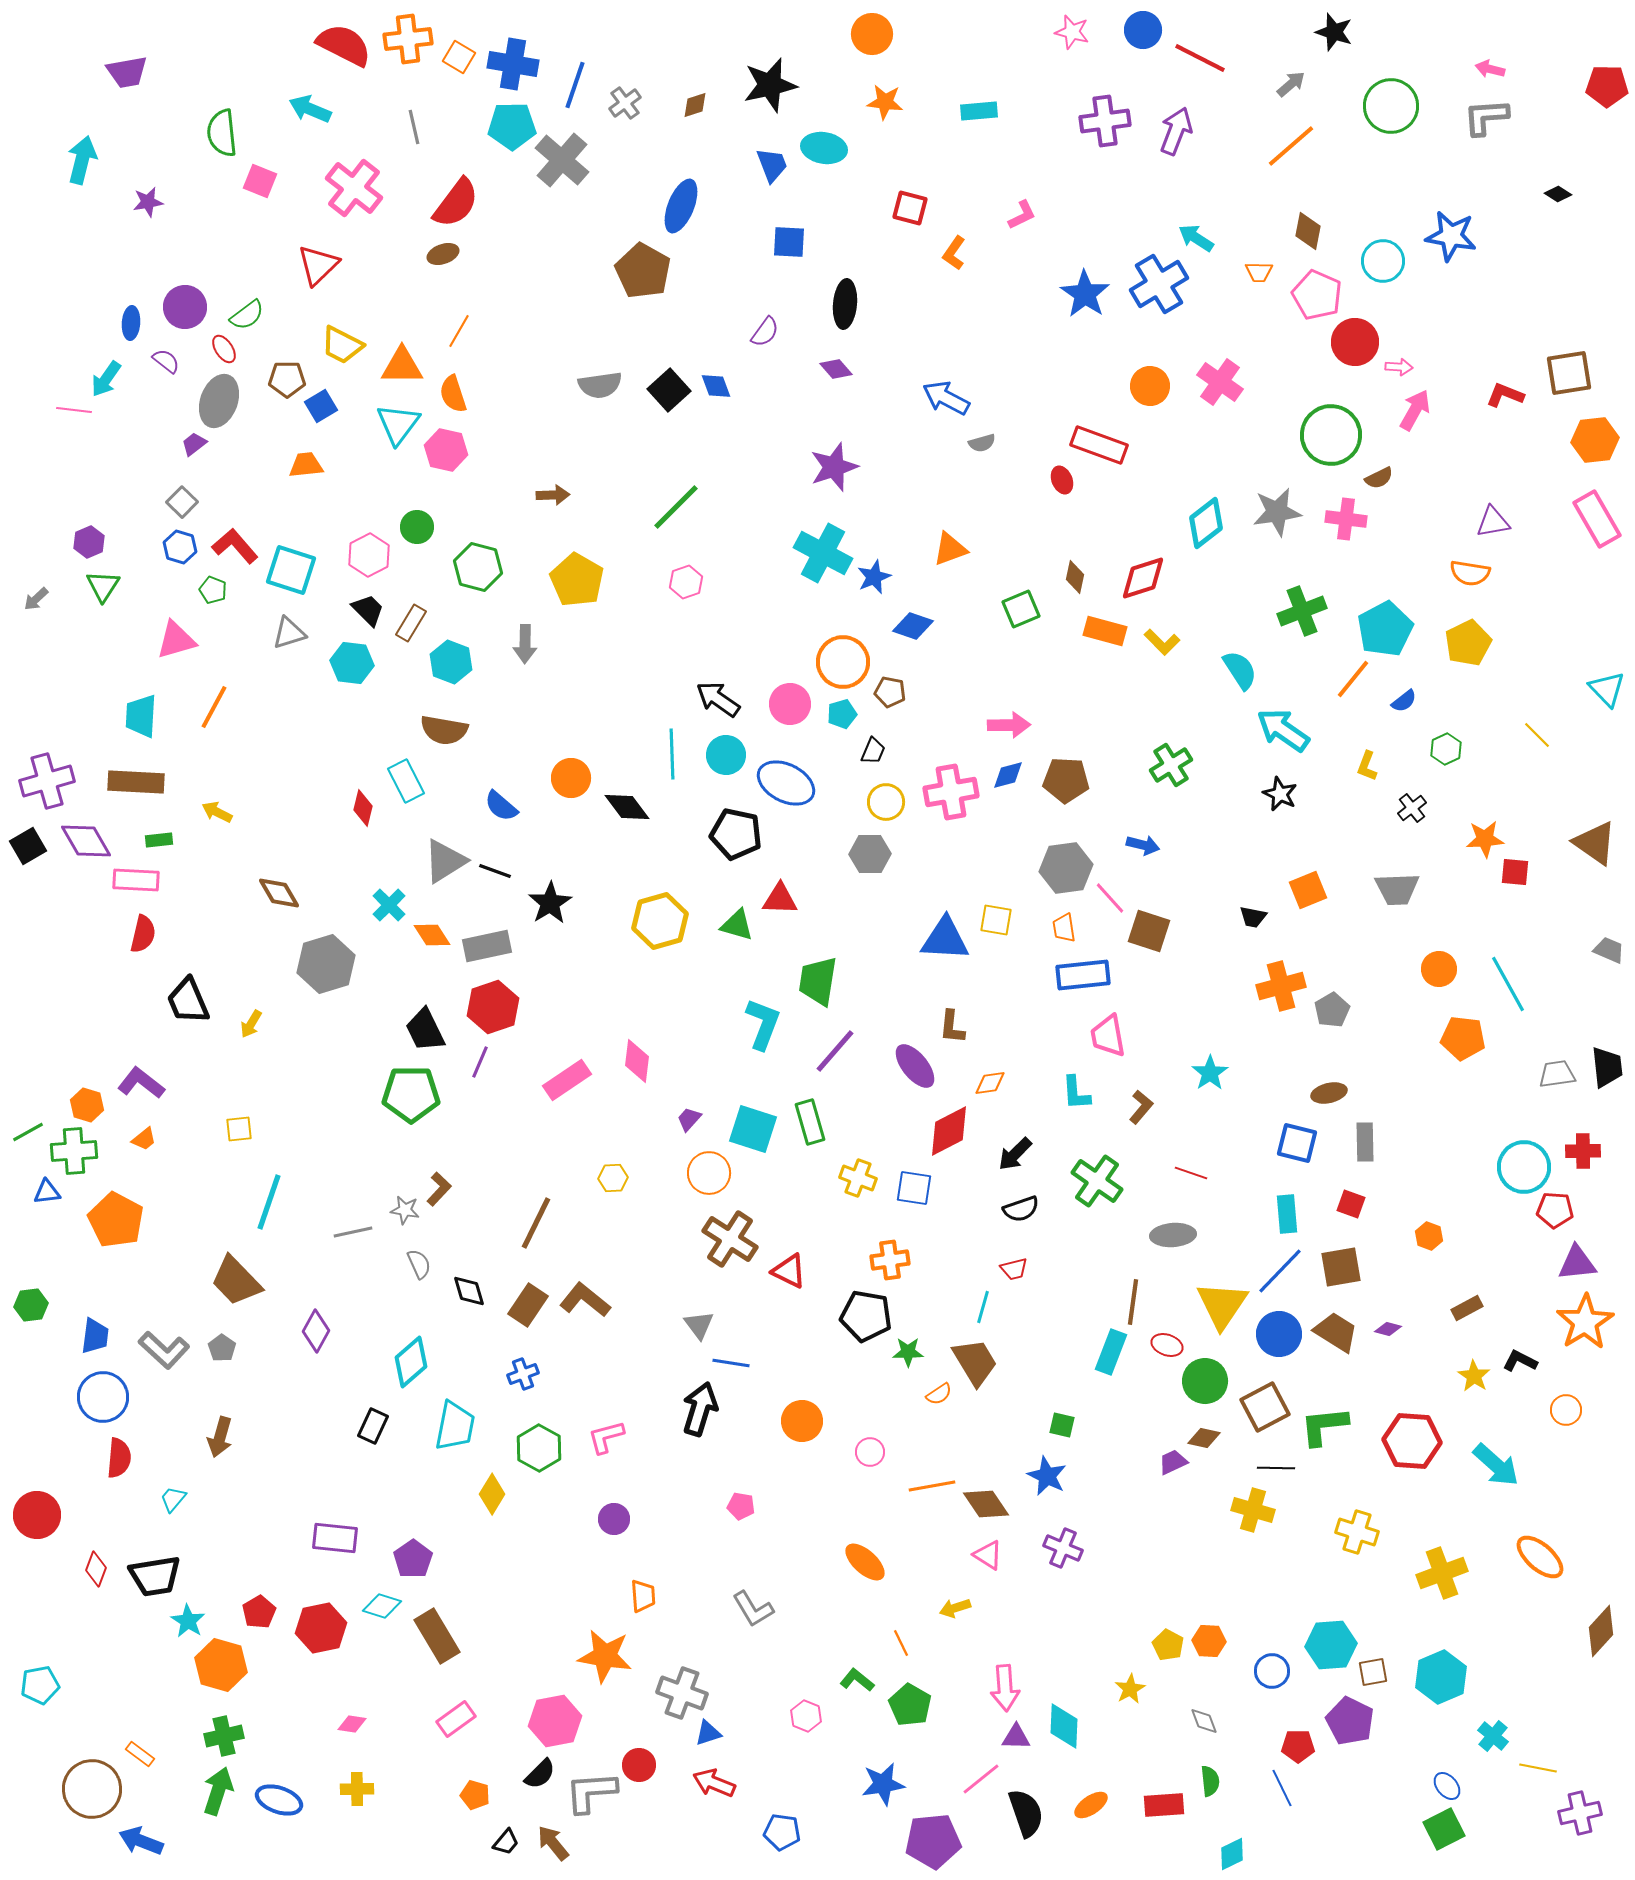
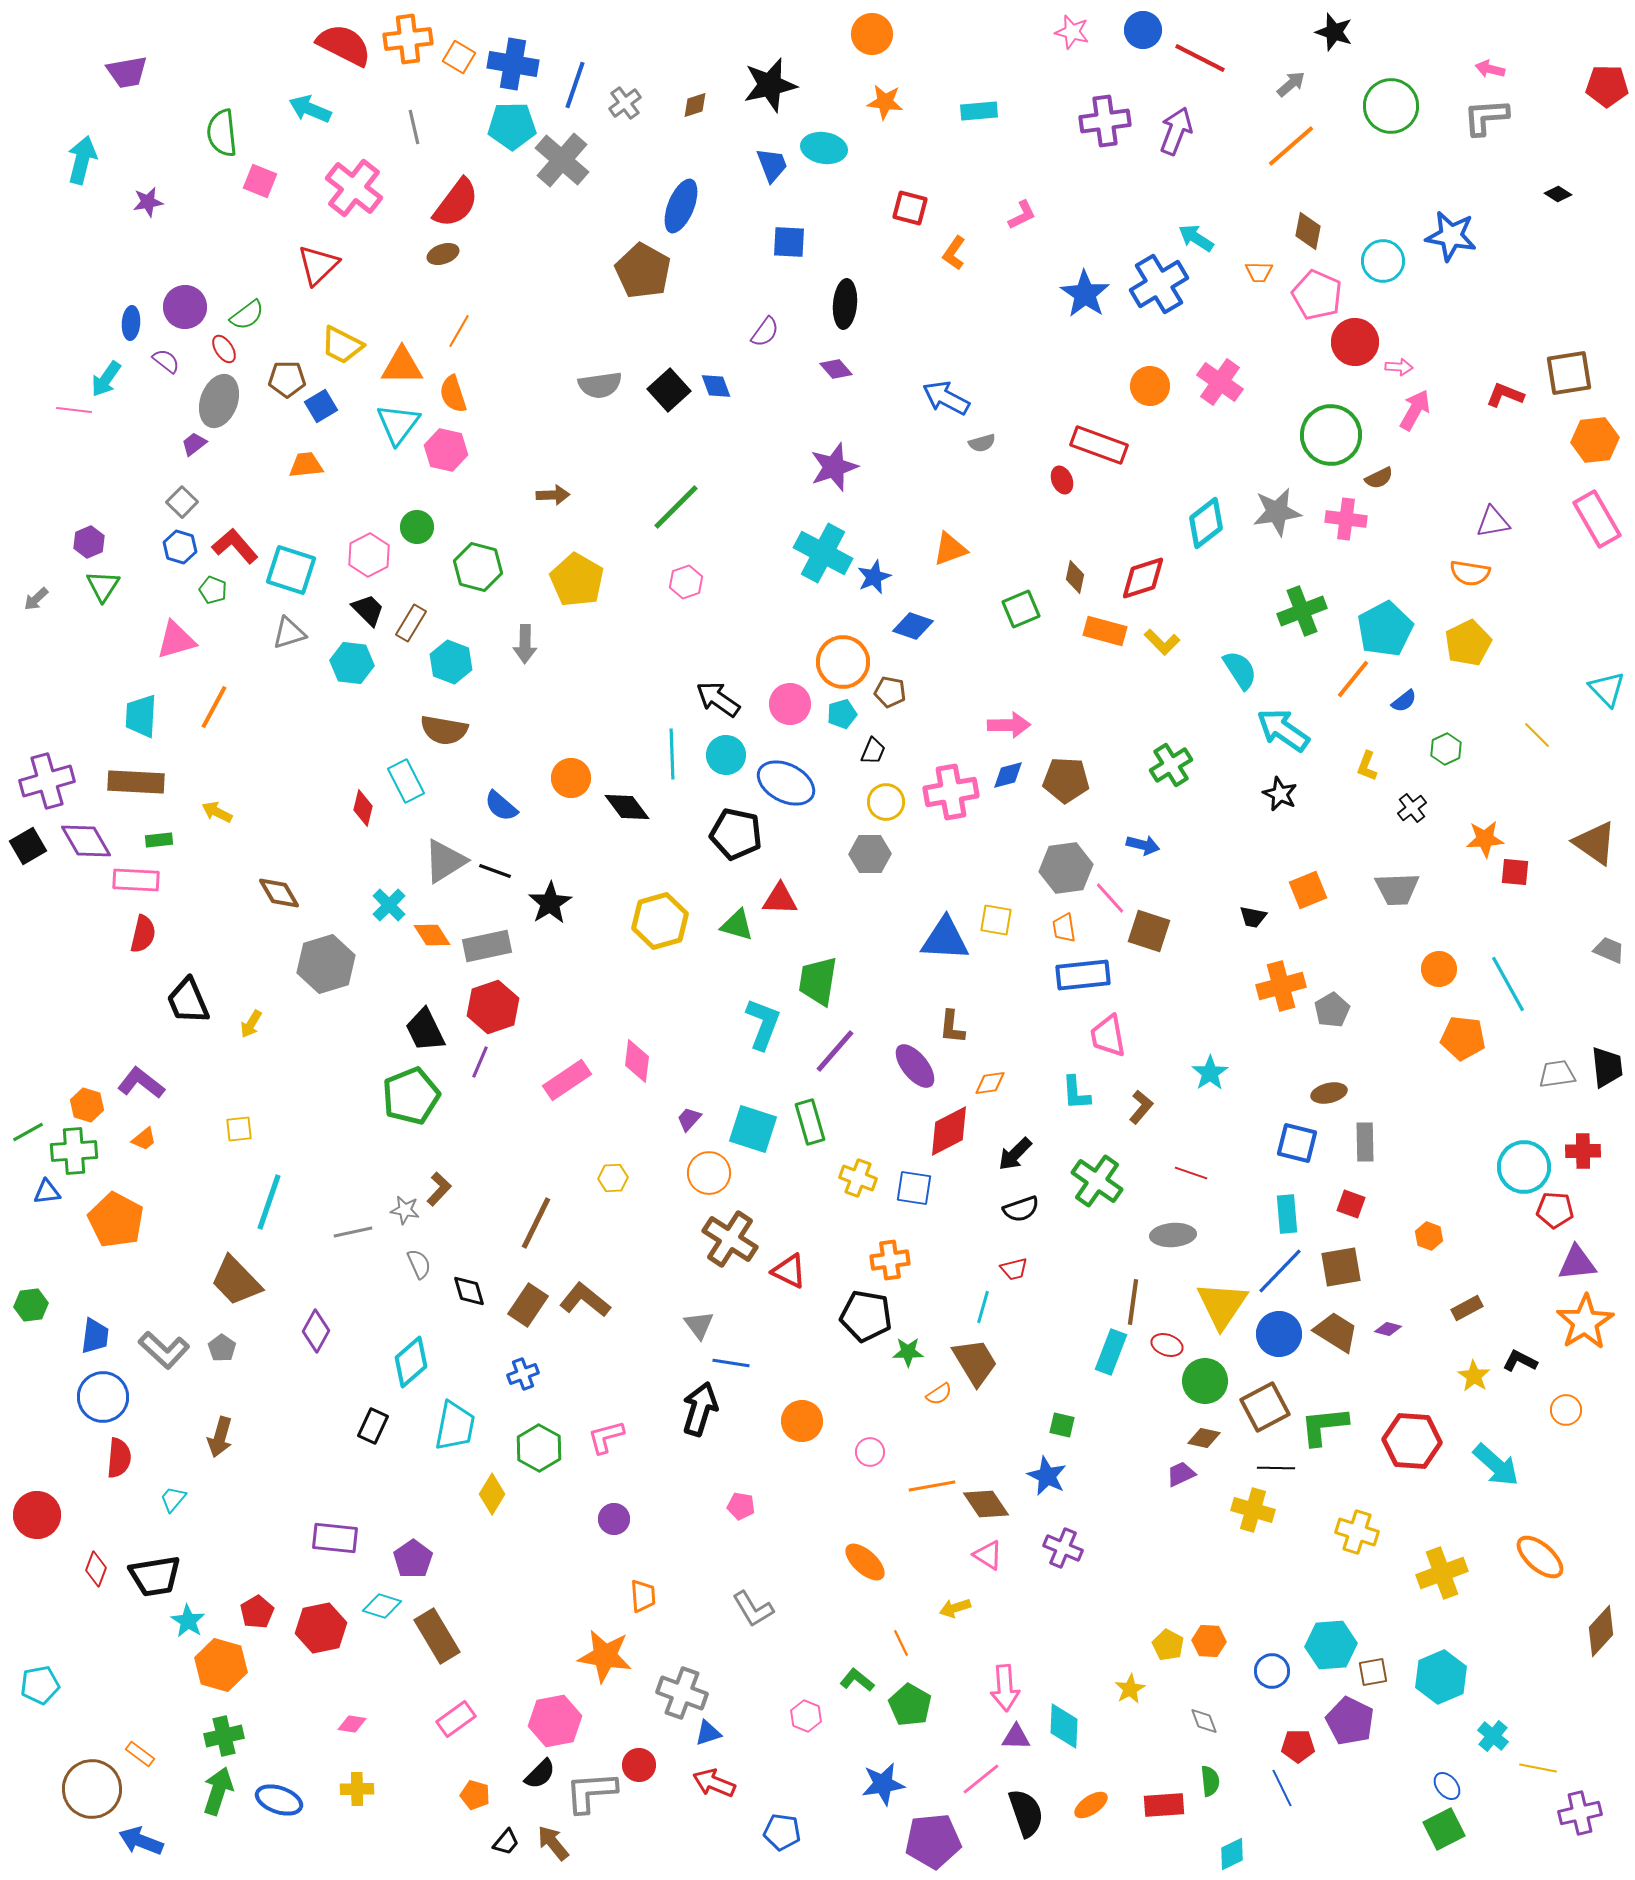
green pentagon at (411, 1094): moved 2 px down; rotated 22 degrees counterclockwise
purple trapezoid at (1173, 1462): moved 8 px right, 12 px down
red pentagon at (259, 1612): moved 2 px left
